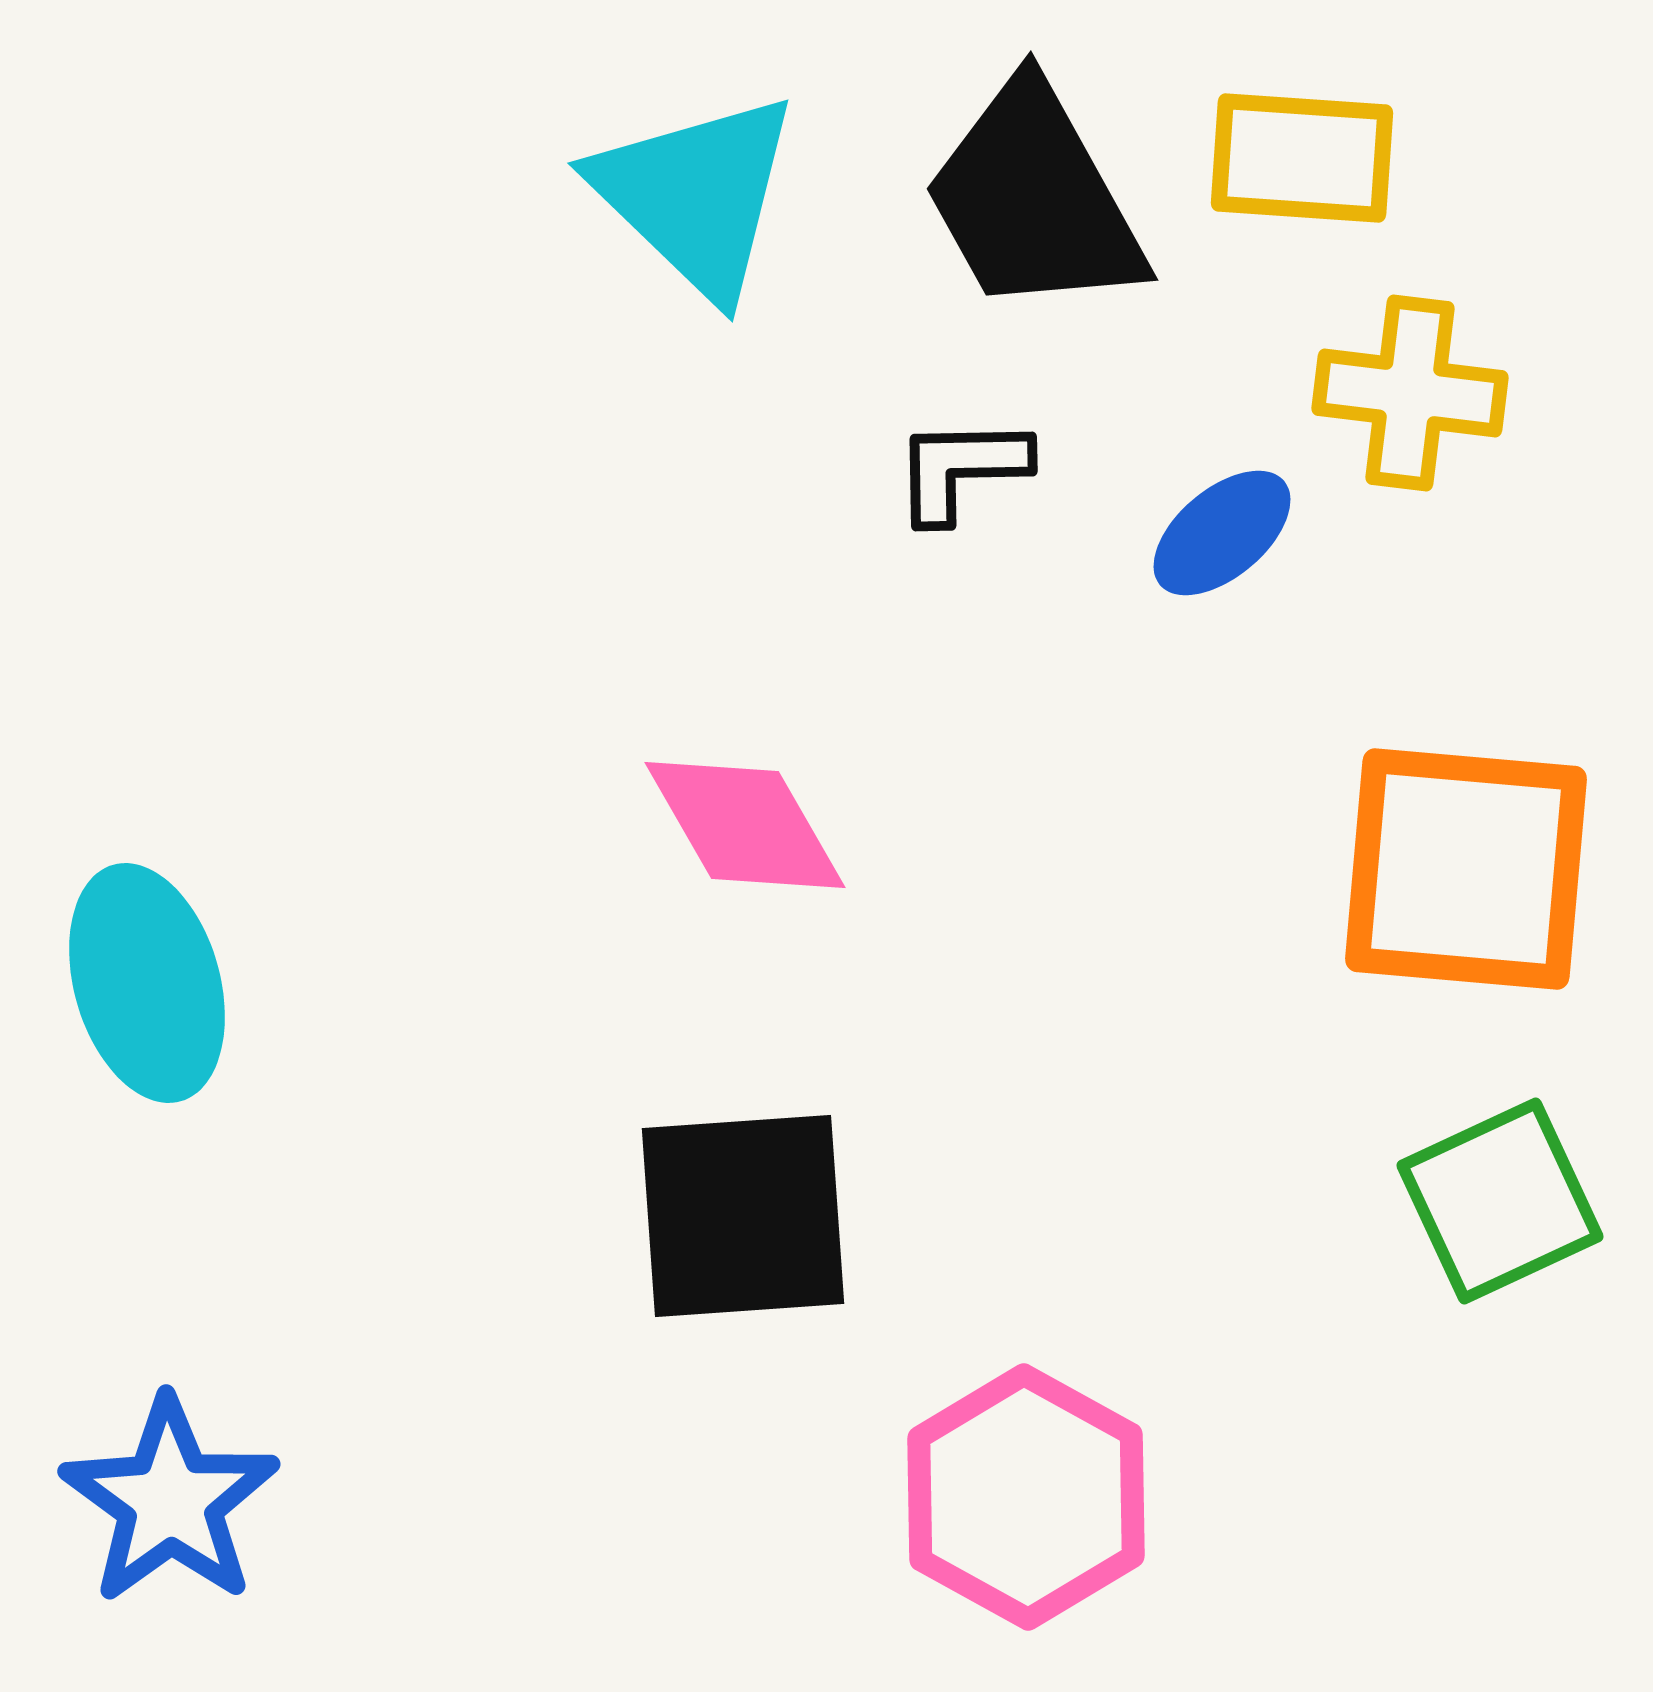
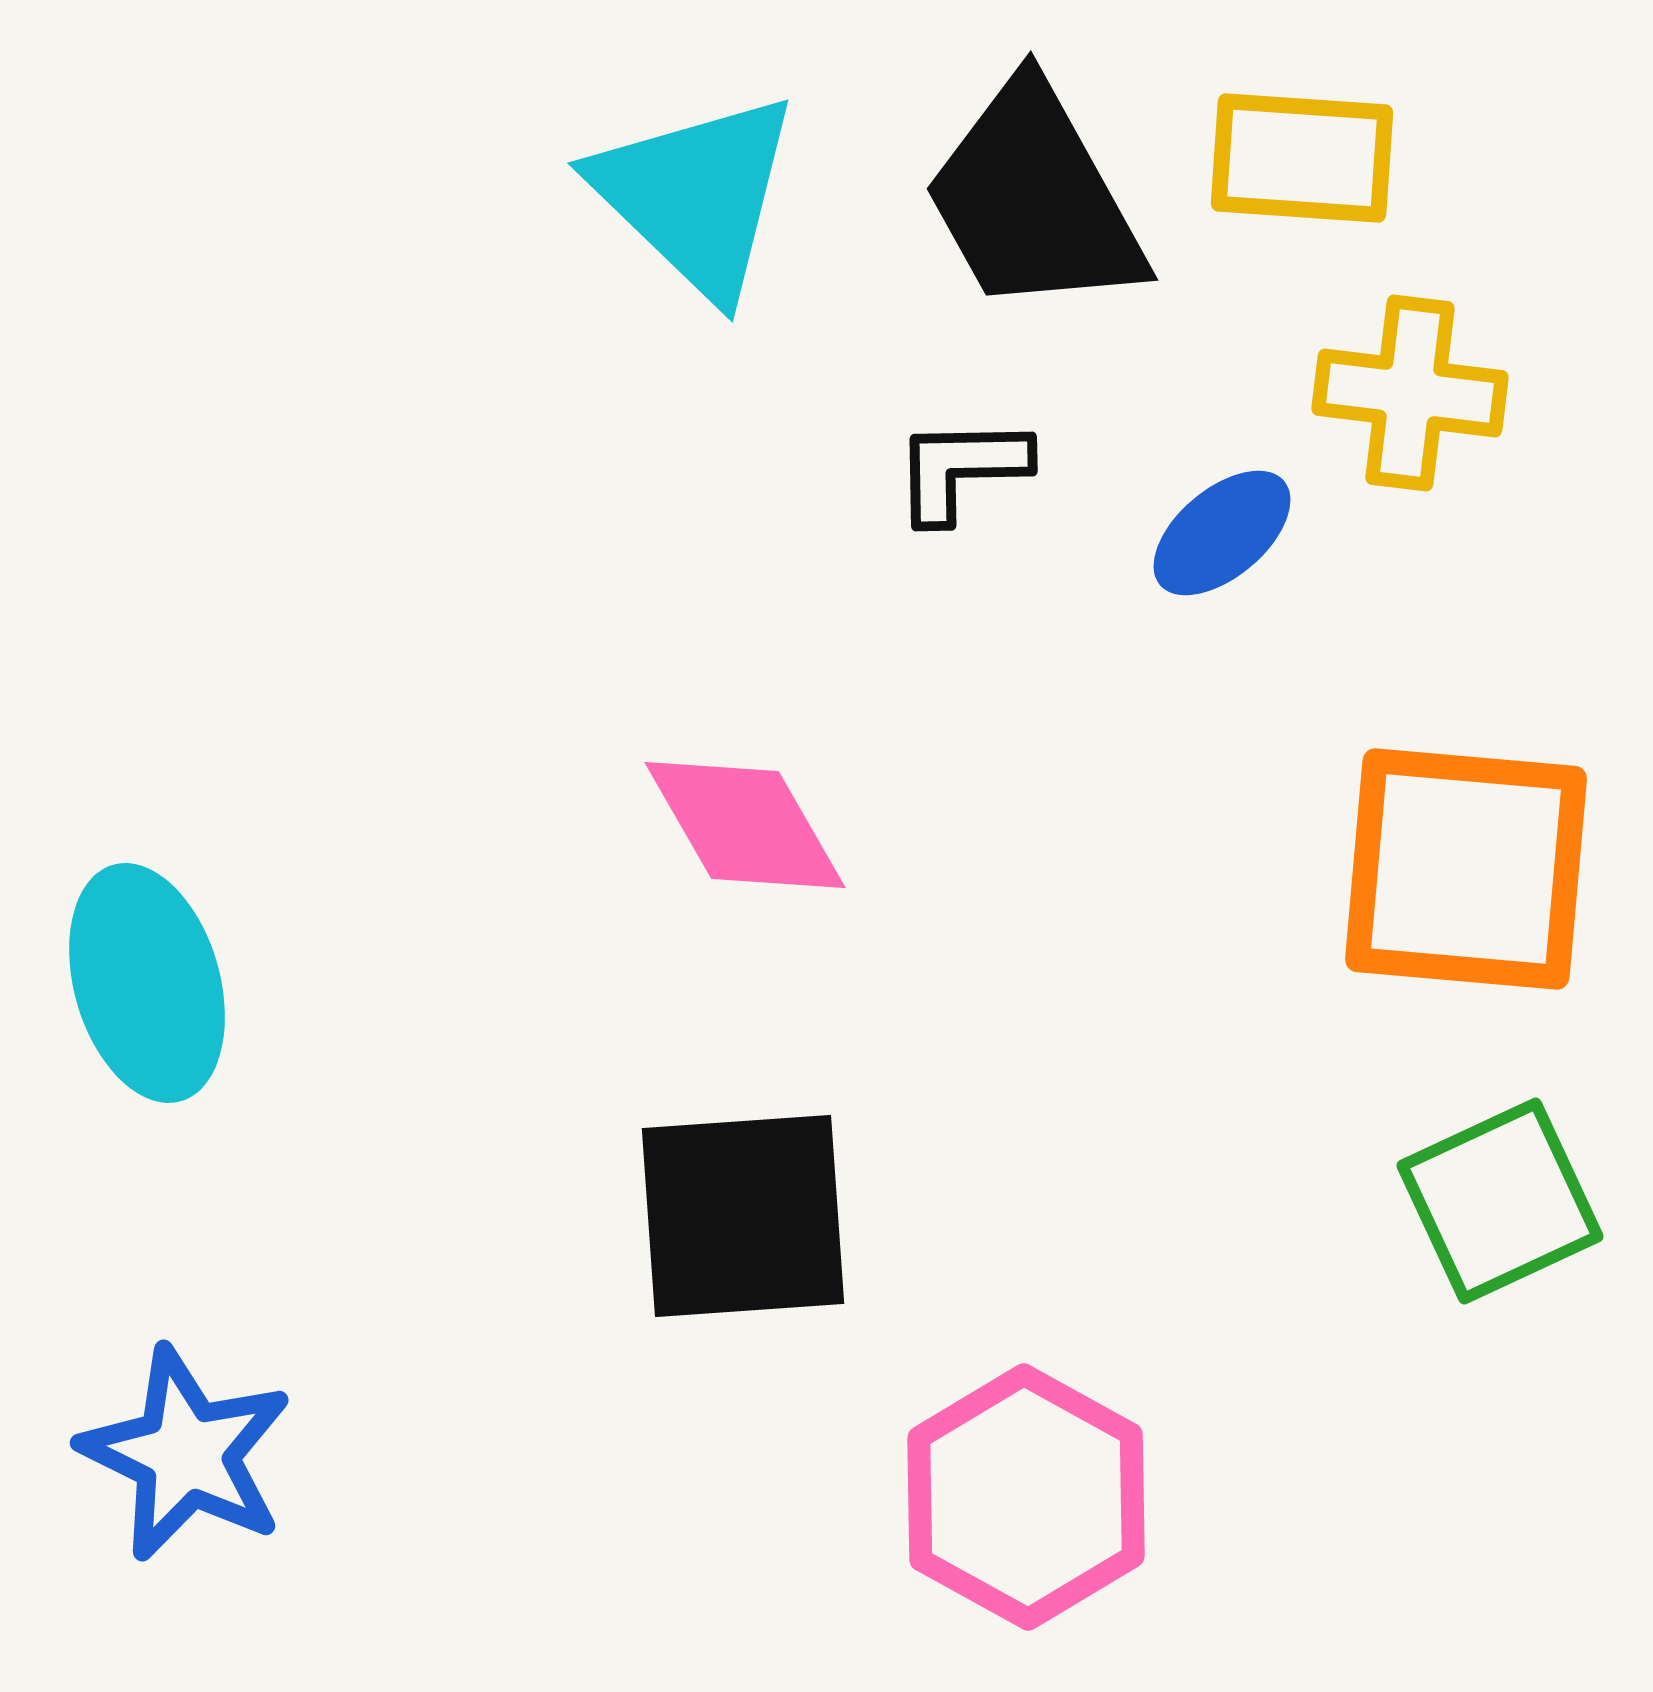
blue star: moved 16 px right, 47 px up; rotated 10 degrees counterclockwise
